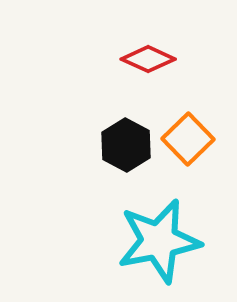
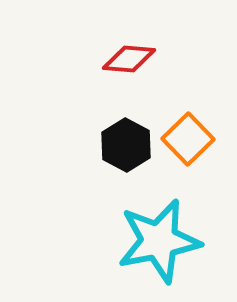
red diamond: moved 19 px left; rotated 20 degrees counterclockwise
